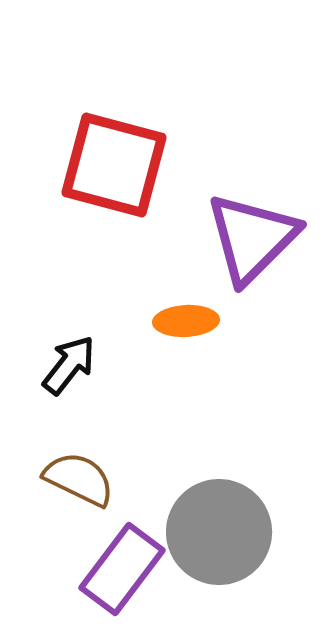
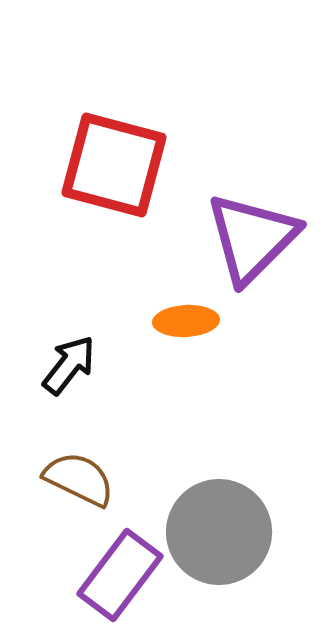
purple rectangle: moved 2 px left, 6 px down
